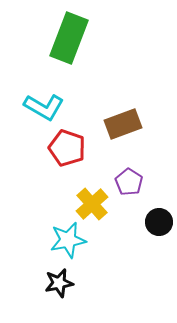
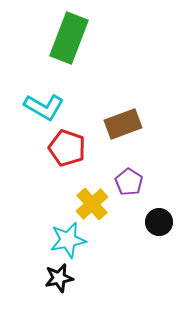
black star: moved 5 px up
